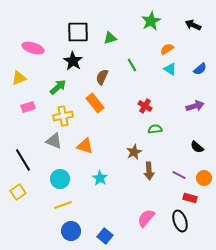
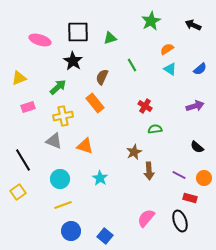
pink ellipse: moved 7 px right, 8 px up
